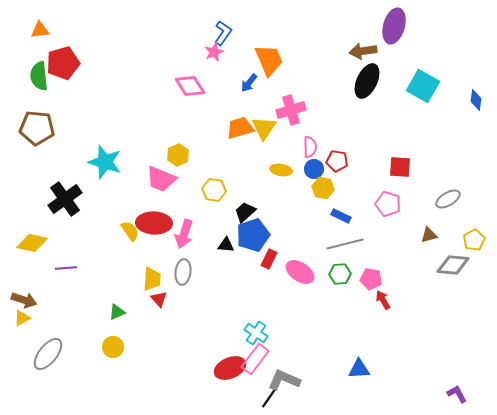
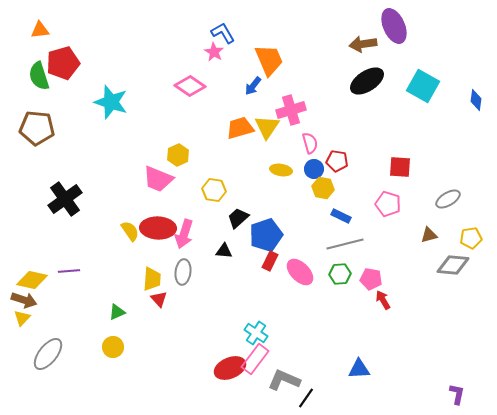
purple ellipse at (394, 26): rotated 40 degrees counterclockwise
blue L-shape at (223, 33): rotated 65 degrees counterclockwise
brown arrow at (363, 51): moved 7 px up
pink star at (214, 52): rotated 18 degrees counterclockwise
green semicircle at (39, 76): rotated 12 degrees counterclockwise
black ellipse at (367, 81): rotated 32 degrees clockwise
blue arrow at (249, 83): moved 4 px right, 3 px down
pink diamond at (190, 86): rotated 24 degrees counterclockwise
yellow triangle at (264, 128): moved 3 px right, 1 px up
pink semicircle at (310, 147): moved 4 px up; rotated 15 degrees counterclockwise
cyan star at (105, 162): moved 6 px right, 60 px up
pink trapezoid at (161, 179): moved 3 px left
black trapezoid at (245, 212): moved 7 px left, 6 px down
red ellipse at (154, 223): moved 4 px right, 5 px down
blue pentagon at (253, 235): moved 13 px right
yellow pentagon at (474, 240): moved 3 px left, 2 px up; rotated 20 degrees clockwise
yellow diamond at (32, 243): moved 37 px down
black triangle at (226, 245): moved 2 px left, 6 px down
red rectangle at (269, 259): moved 1 px right, 2 px down
purple line at (66, 268): moved 3 px right, 3 px down
pink ellipse at (300, 272): rotated 12 degrees clockwise
yellow triangle at (22, 318): rotated 18 degrees counterclockwise
purple L-shape at (457, 394): rotated 40 degrees clockwise
black line at (269, 398): moved 37 px right
